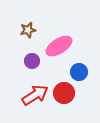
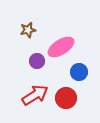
pink ellipse: moved 2 px right, 1 px down
purple circle: moved 5 px right
red circle: moved 2 px right, 5 px down
